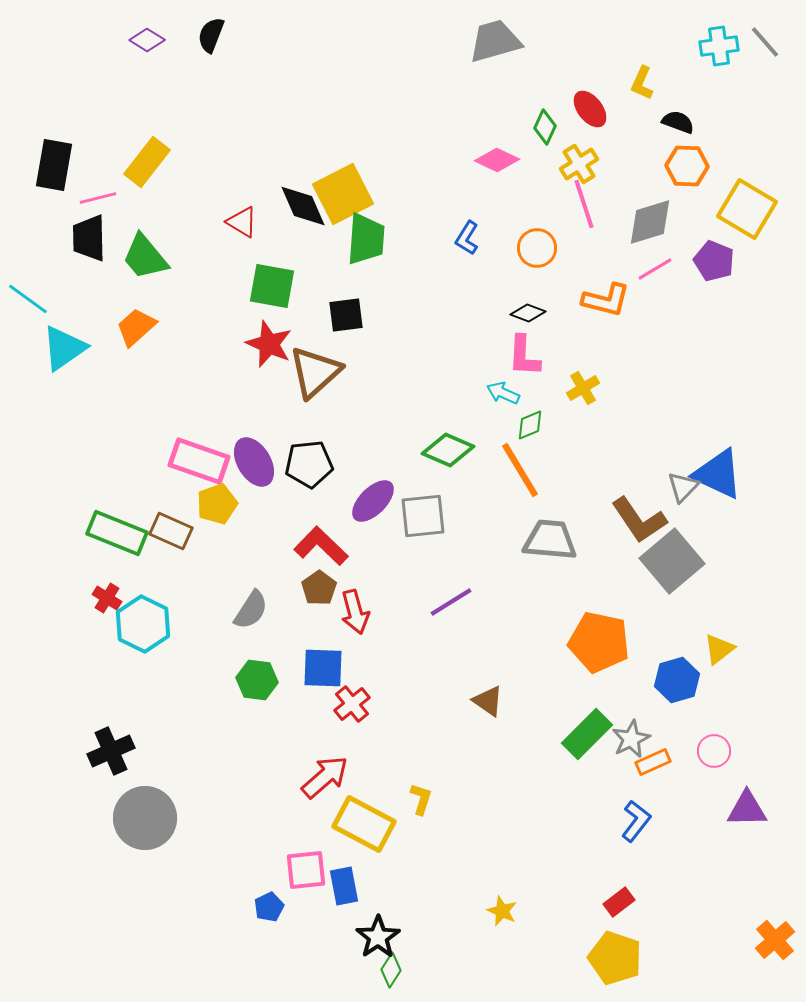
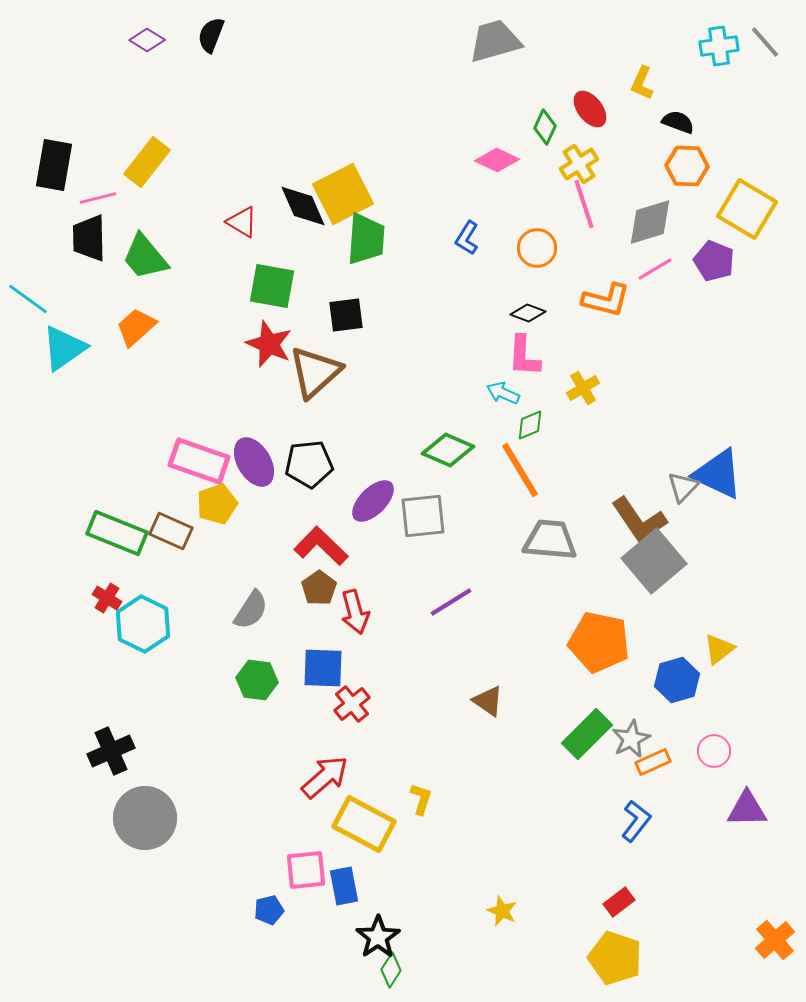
gray square at (672, 561): moved 18 px left
blue pentagon at (269, 907): moved 3 px down; rotated 12 degrees clockwise
